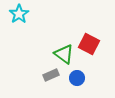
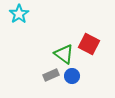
blue circle: moved 5 px left, 2 px up
